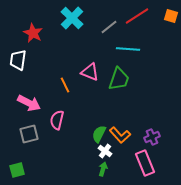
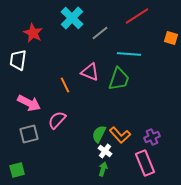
orange square: moved 22 px down
gray line: moved 9 px left, 6 px down
cyan line: moved 1 px right, 5 px down
pink semicircle: rotated 30 degrees clockwise
